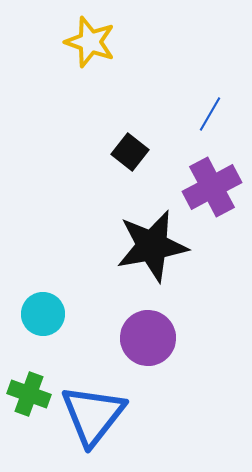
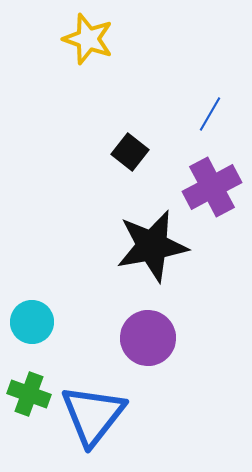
yellow star: moved 2 px left, 3 px up
cyan circle: moved 11 px left, 8 px down
